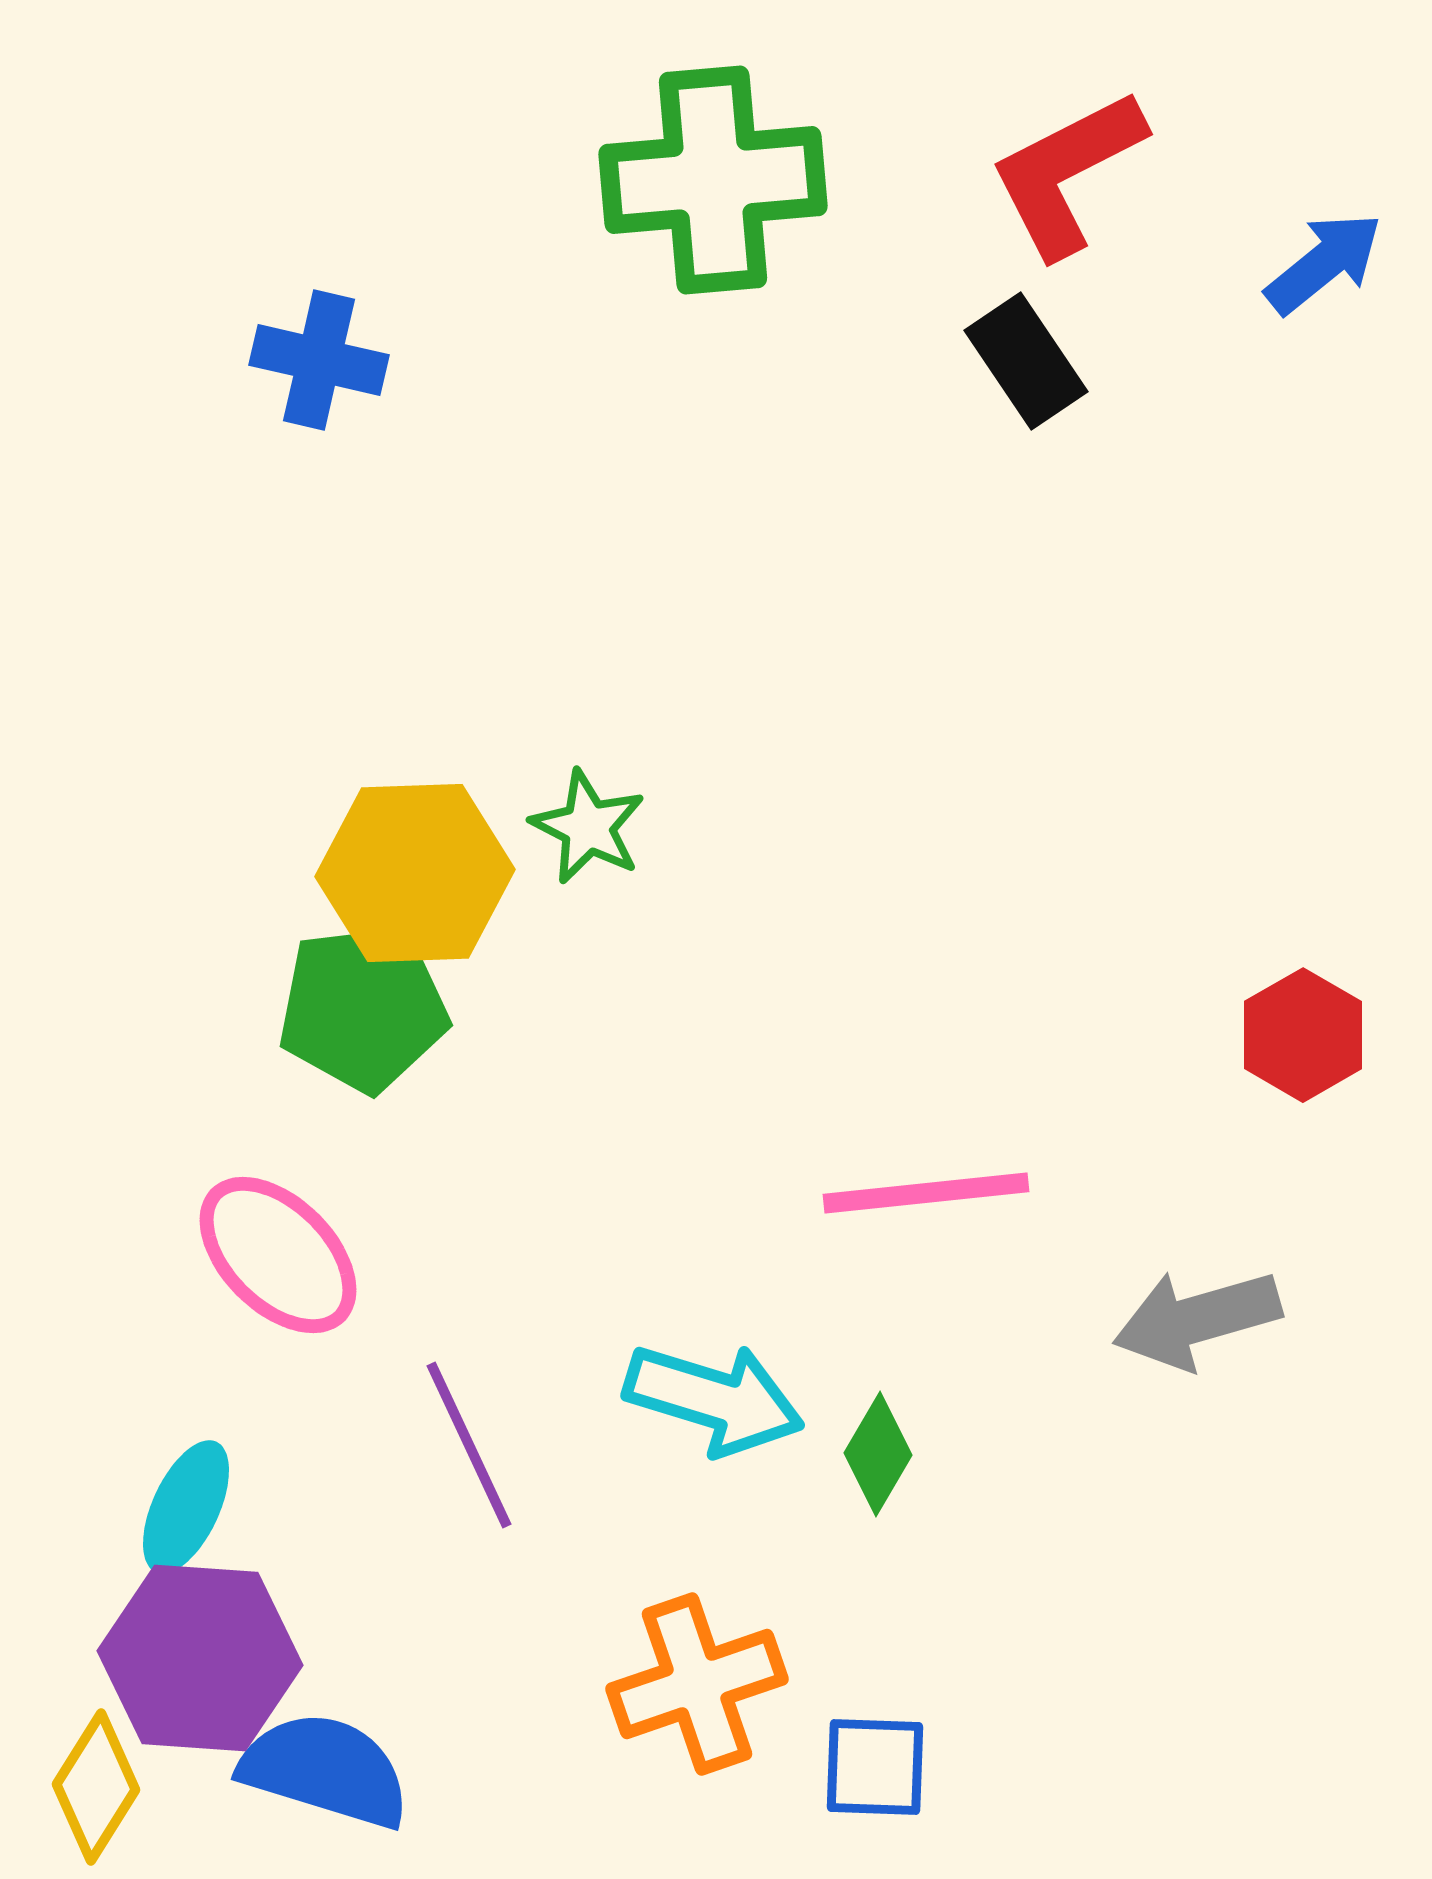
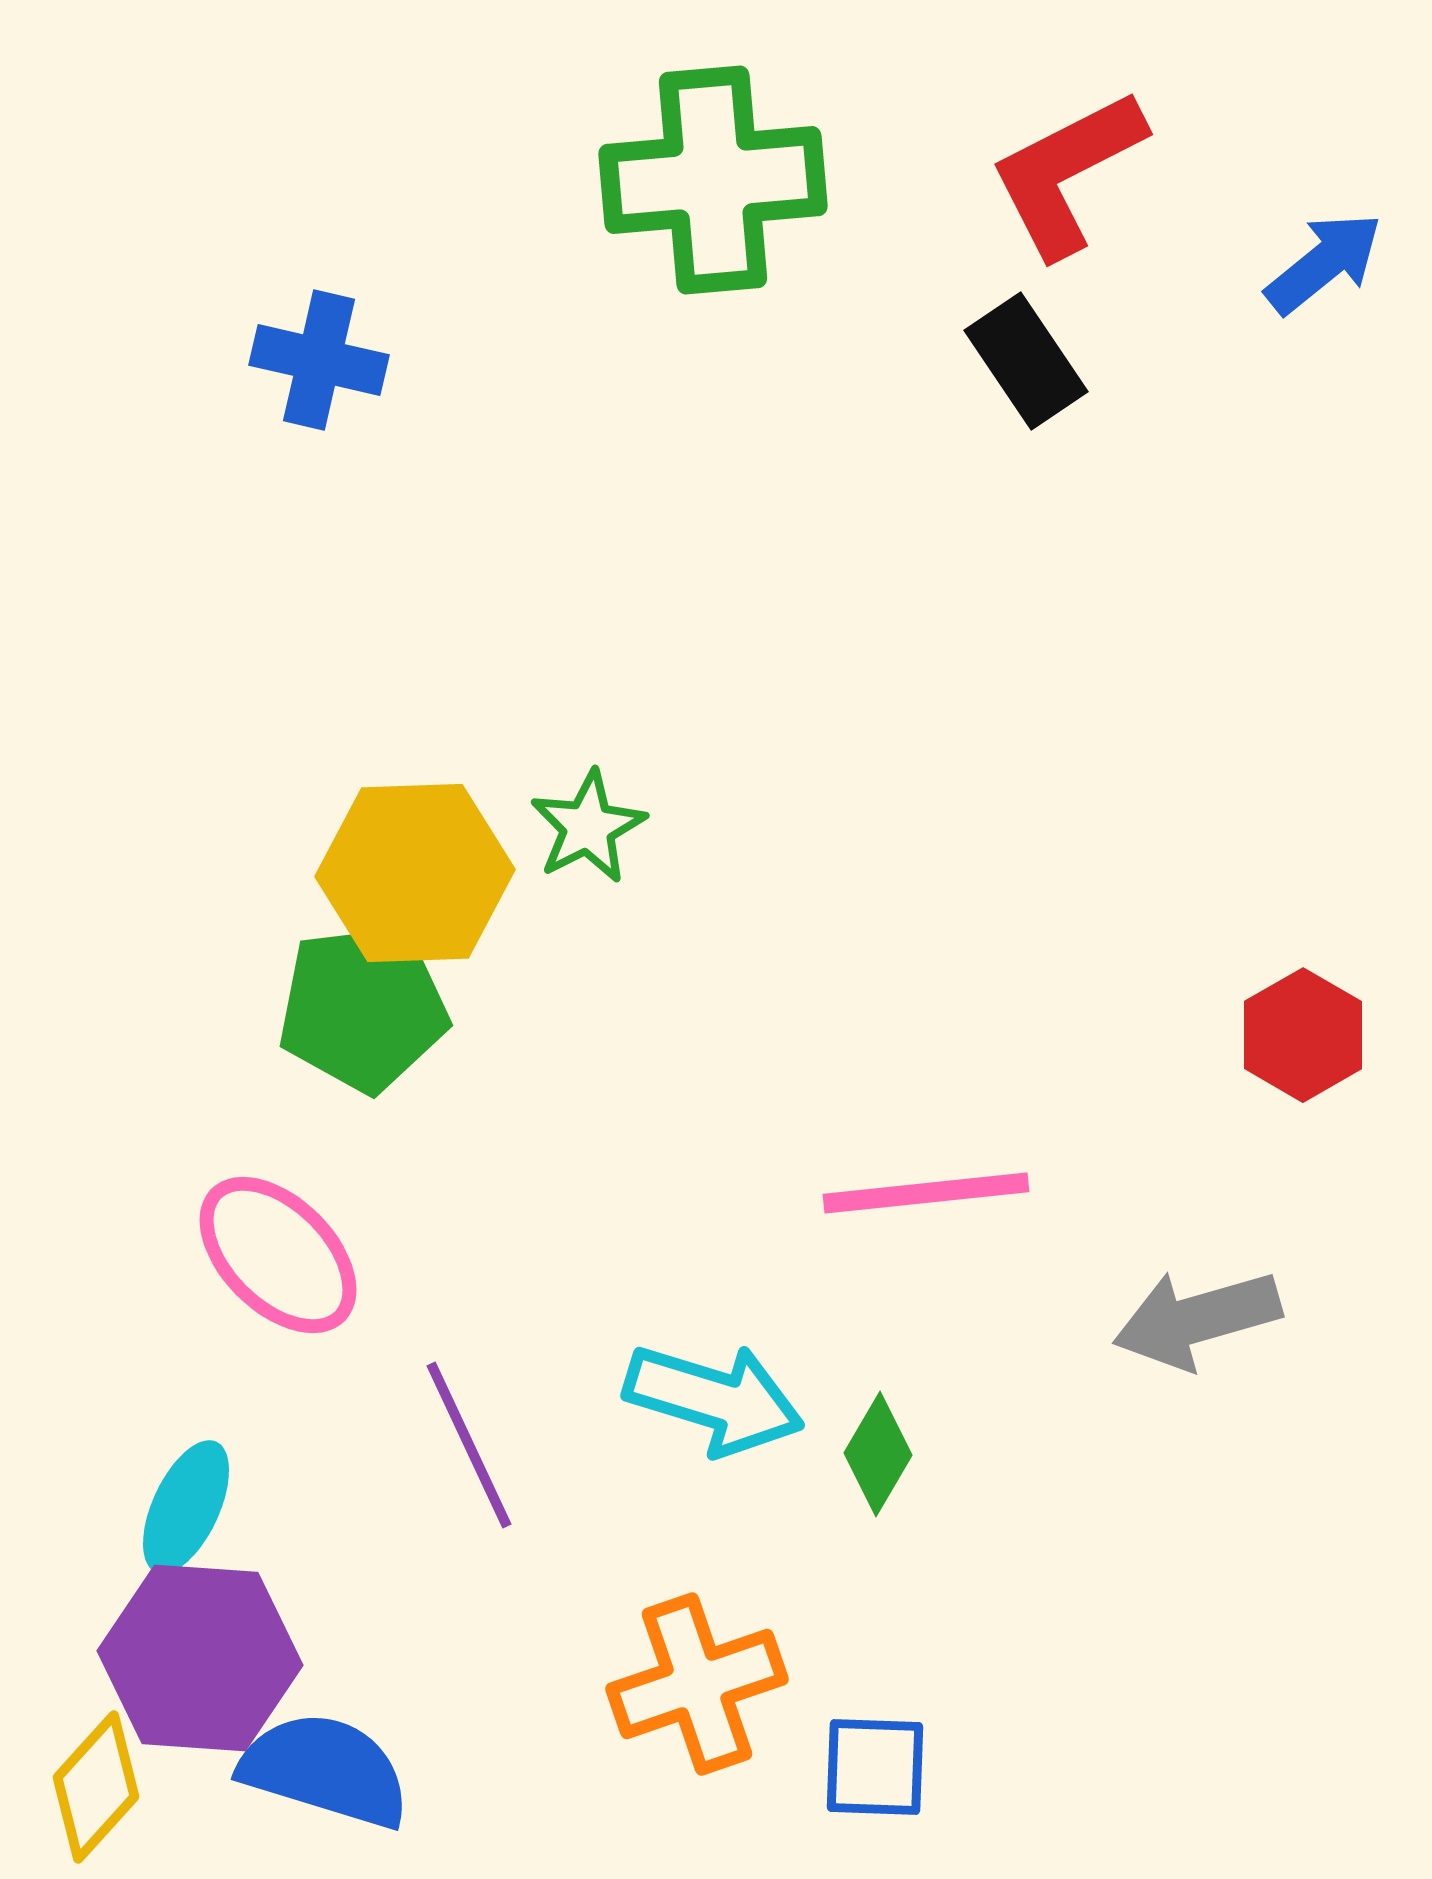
green star: rotated 18 degrees clockwise
yellow diamond: rotated 10 degrees clockwise
